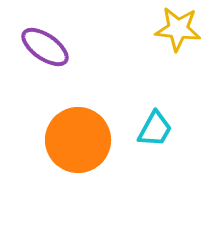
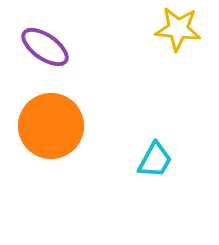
cyan trapezoid: moved 31 px down
orange circle: moved 27 px left, 14 px up
